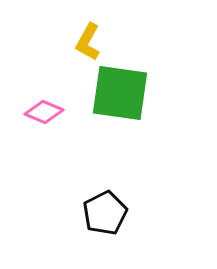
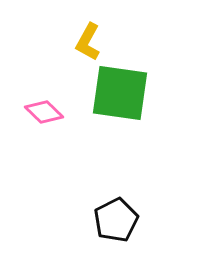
pink diamond: rotated 21 degrees clockwise
black pentagon: moved 11 px right, 7 px down
